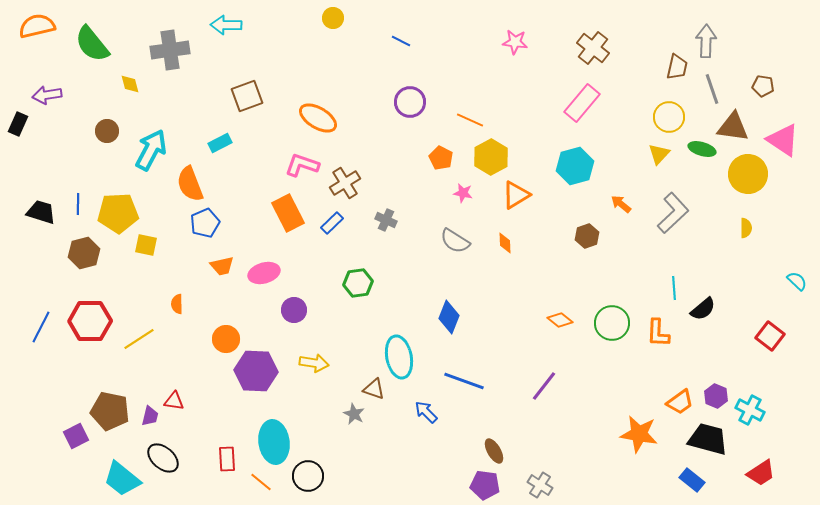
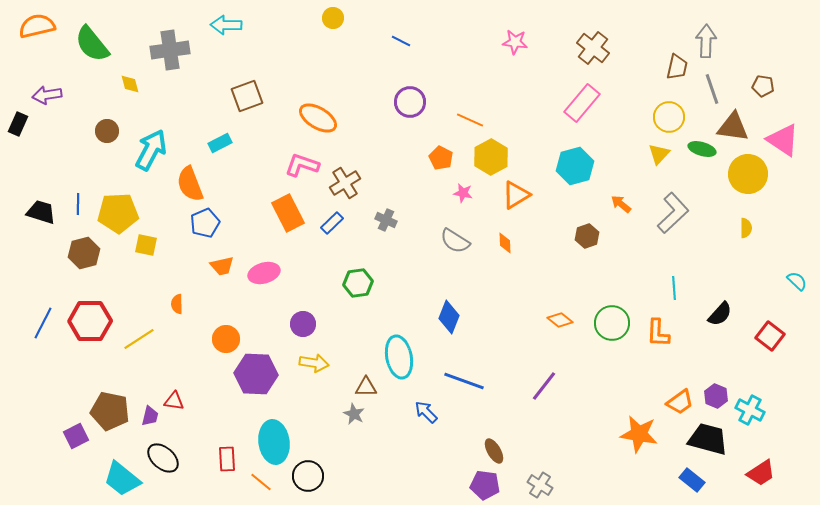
black semicircle at (703, 309): moved 17 px right, 5 px down; rotated 8 degrees counterclockwise
purple circle at (294, 310): moved 9 px right, 14 px down
blue line at (41, 327): moved 2 px right, 4 px up
purple hexagon at (256, 371): moved 3 px down
brown triangle at (374, 389): moved 8 px left, 2 px up; rotated 20 degrees counterclockwise
